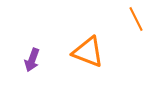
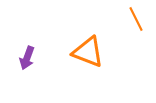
purple arrow: moved 5 px left, 2 px up
